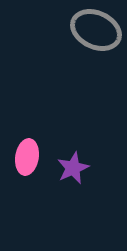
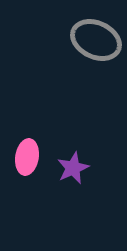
gray ellipse: moved 10 px down
